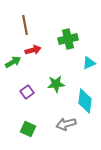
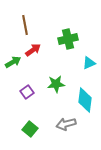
red arrow: rotated 21 degrees counterclockwise
cyan diamond: moved 1 px up
green square: moved 2 px right; rotated 14 degrees clockwise
